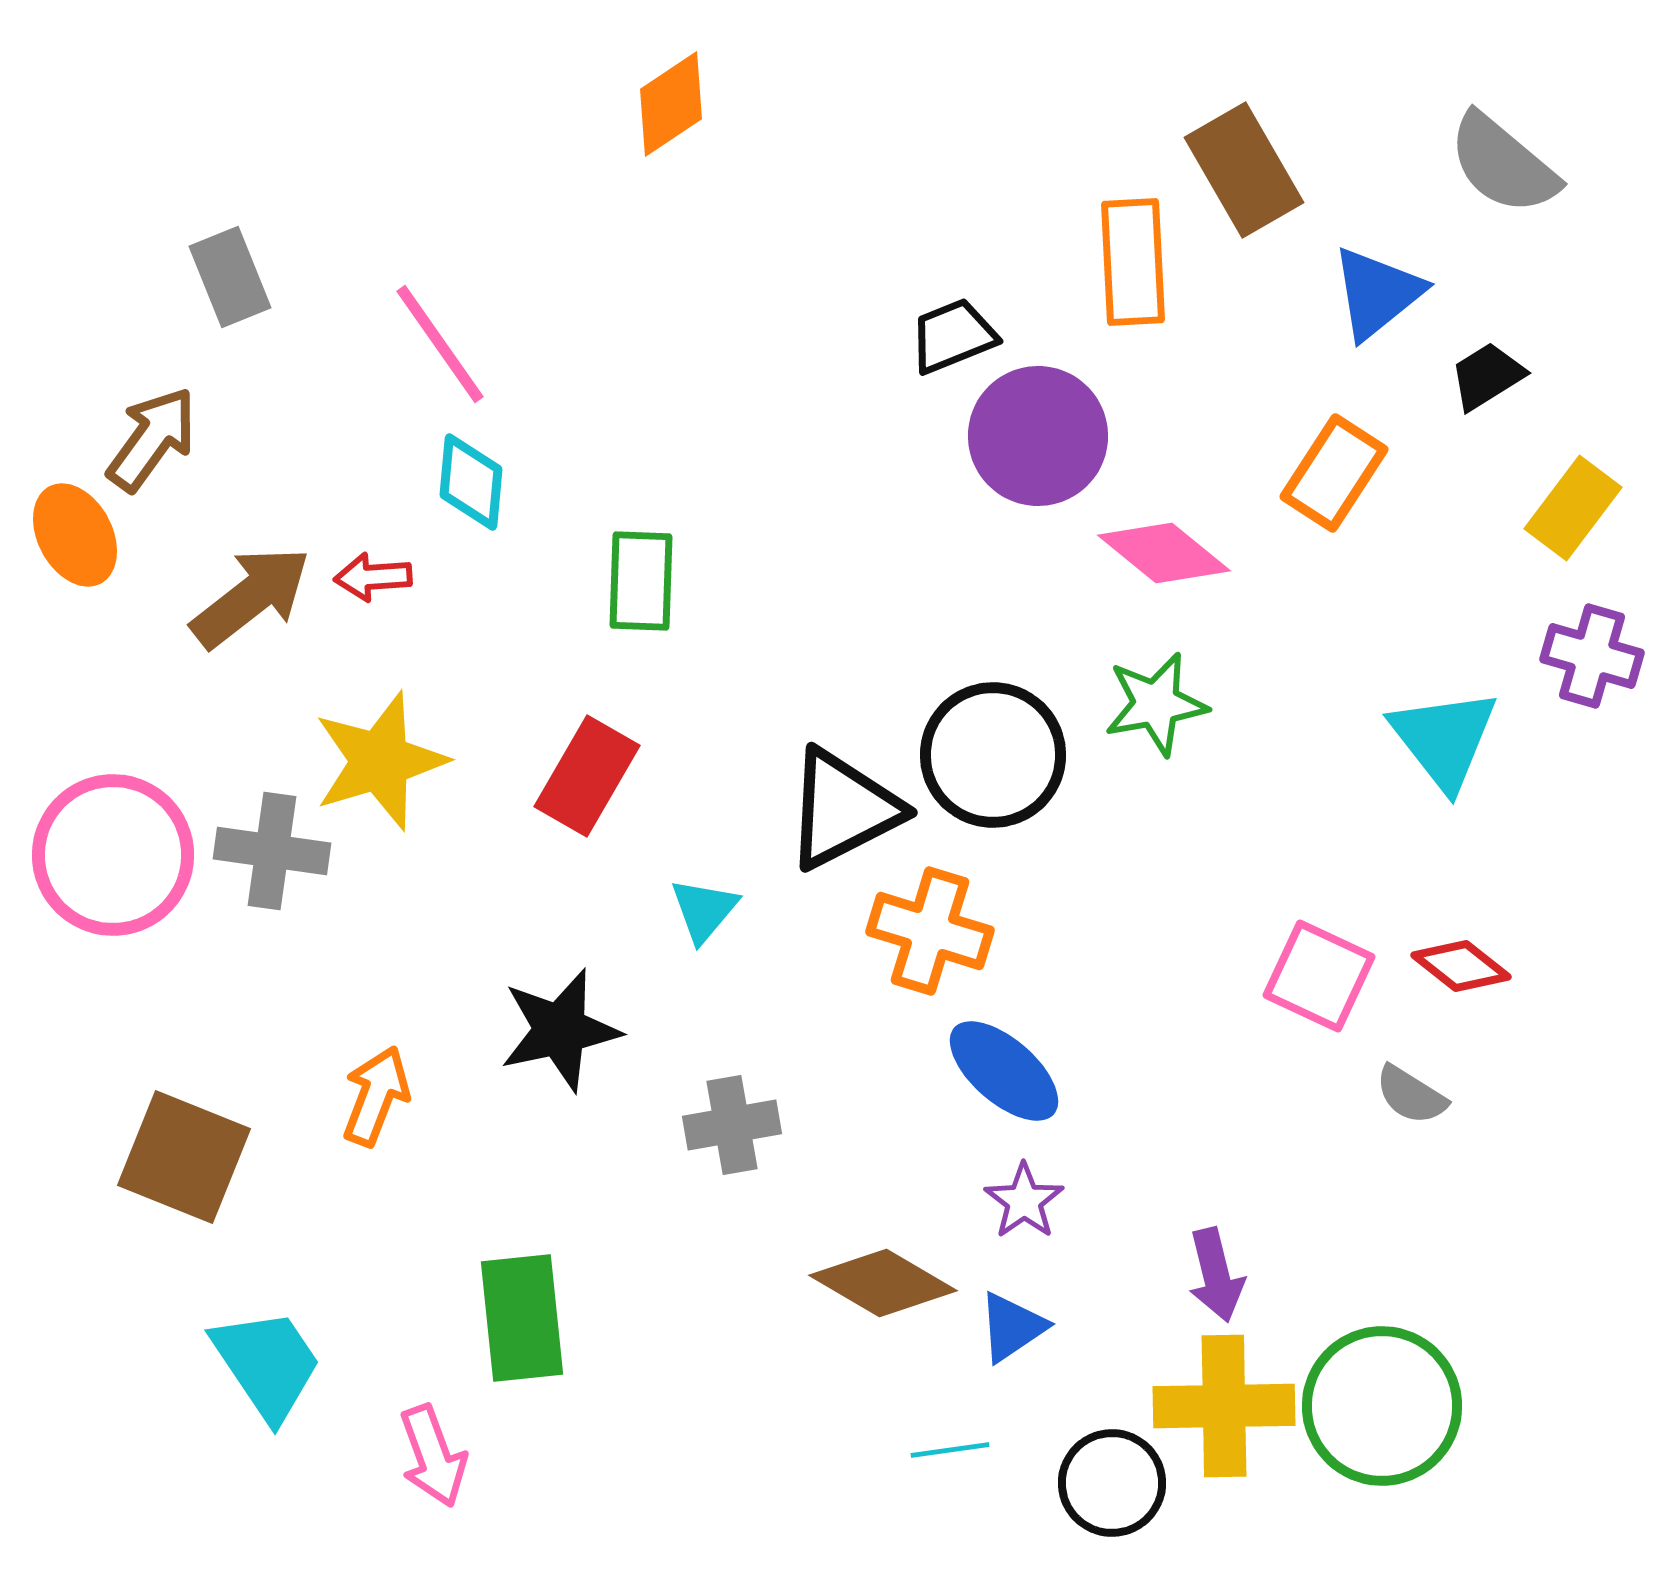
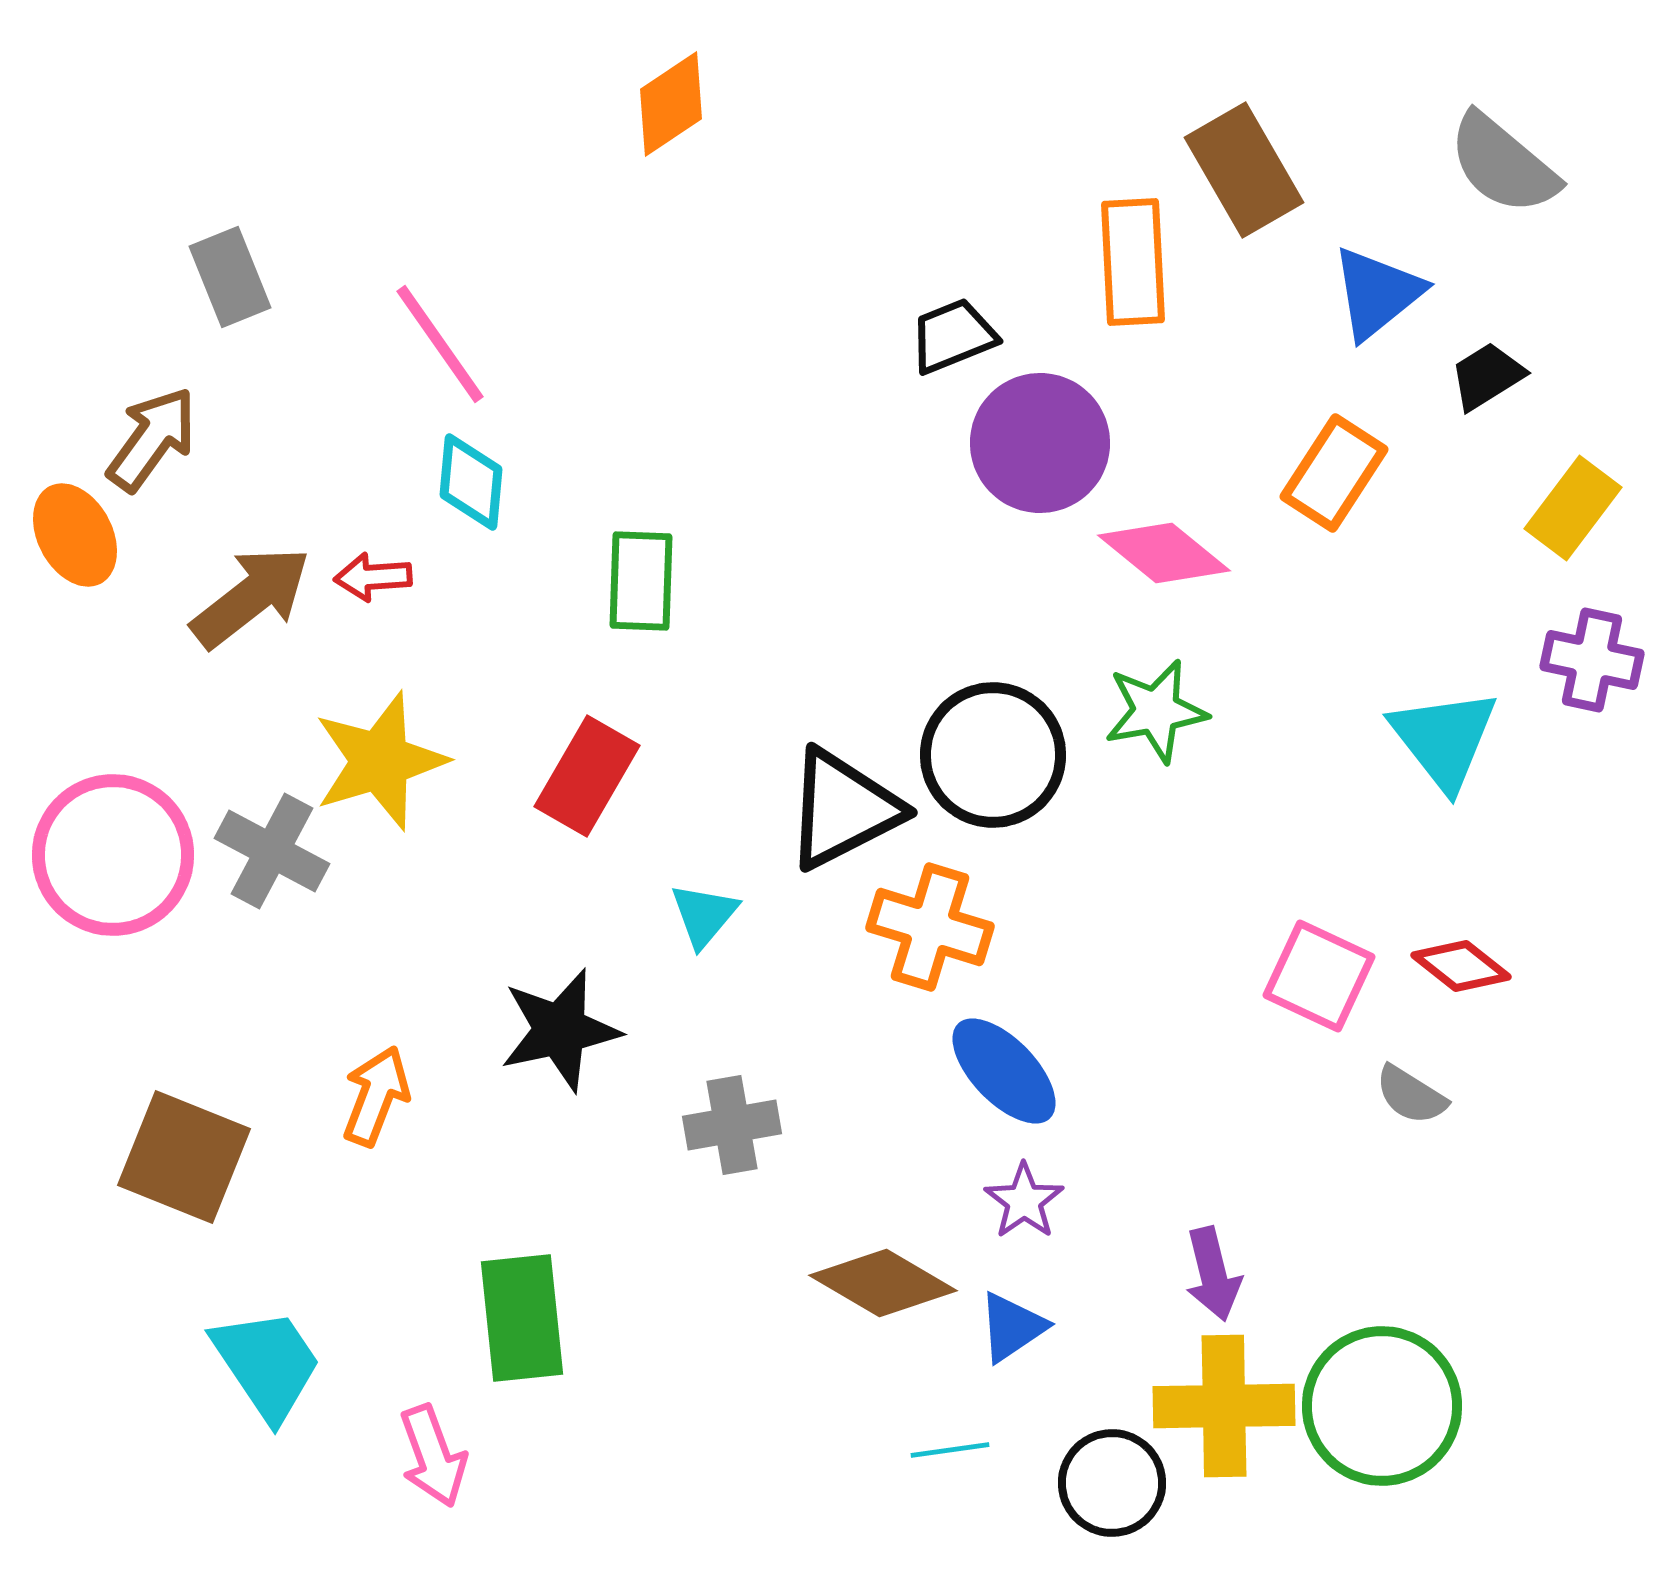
purple circle at (1038, 436): moved 2 px right, 7 px down
purple cross at (1592, 656): moved 4 px down; rotated 4 degrees counterclockwise
green star at (1156, 704): moved 7 px down
gray cross at (272, 851): rotated 20 degrees clockwise
cyan triangle at (704, 910): moved 5 px down
orange cross at (930, 931): moved 4 px up
blue ellipse at (1004, 1071): rotated 5 degrees clockwise
purple arrow at (1216, 1275): moved 3 px left, 1 px up
